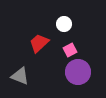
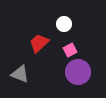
gray triangle: moved 2 px up
